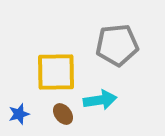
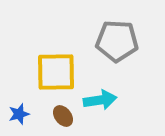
gray pentagon: moved 4 px up; rotated 9 degrees clockwise
brown ellipse: moved 2 px down
